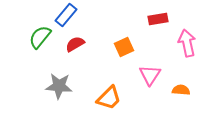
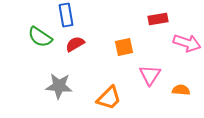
blue rectangle: rotated 50 degrees counterclockwise
green semicircle: rotated 95 degrees counterclockwise
pink arrow: rotated 120 degrees clockwise
orange square: rotated 12 degrees clockwise
